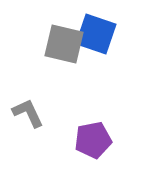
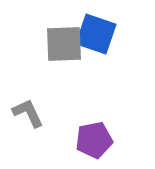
gray square: rotated 15 degrees counterclockwise
purple pentagon: moved 1 px right
